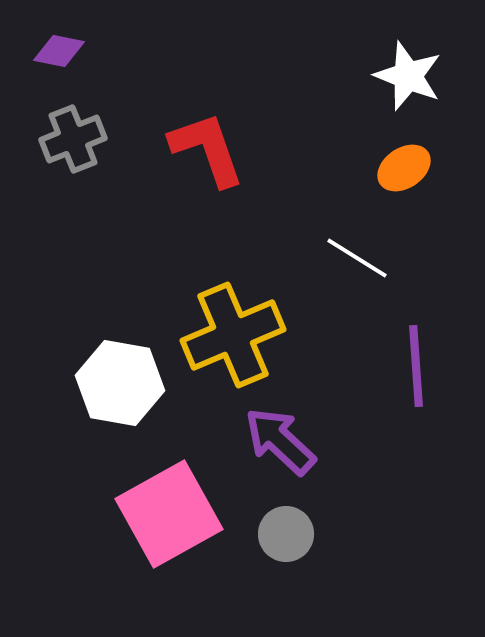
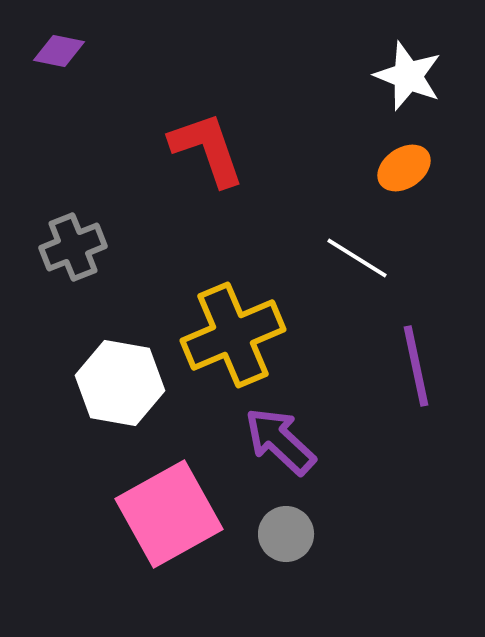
gray cross: moved 108 px down
purple line: rotated 8 degrees counterclockwise
